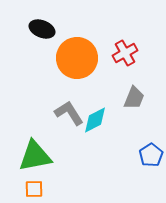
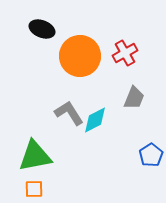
orange circle: moved 3 px right, 2 px up
